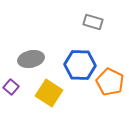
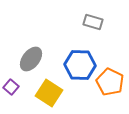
gray ellipse: rotated 40 degrees counterclockwise
